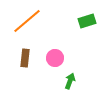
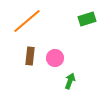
green rectangle: moved 2 px up
brown rectangle: moved 5 px right, 2 px up
